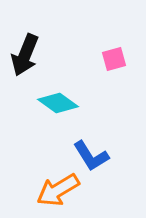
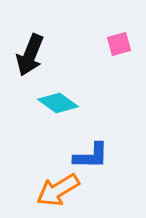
black arrow: moved 5 px right
pink square: moved 5 px right, 15 px up
blue L-shape: rotated 57 degrees counterclockwise
